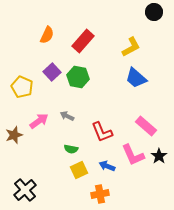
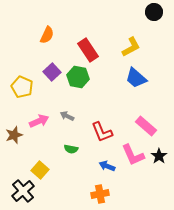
red rectangle: moved 5 px right, 9 px down; rotated 75 degrees counterclockwise
pink arrow: rotated 12 degrees clockwise
yellow square: moved 39 px left; rotated 24 degrees counterclockwise
black cross: moved 2 px left, 1 px down
